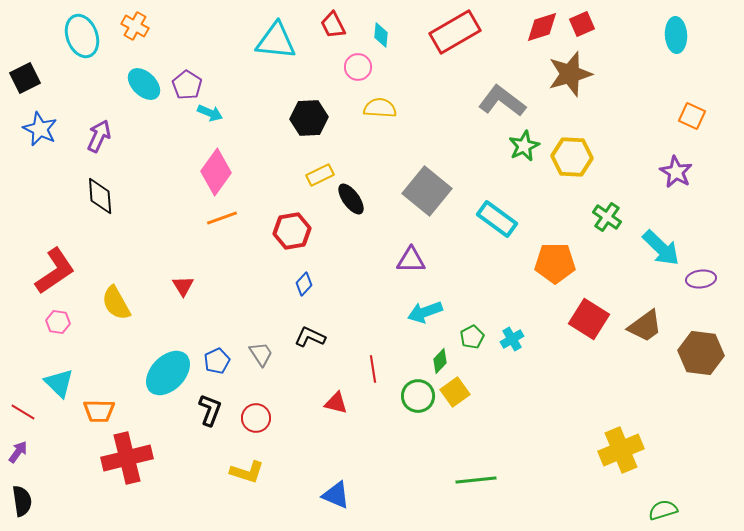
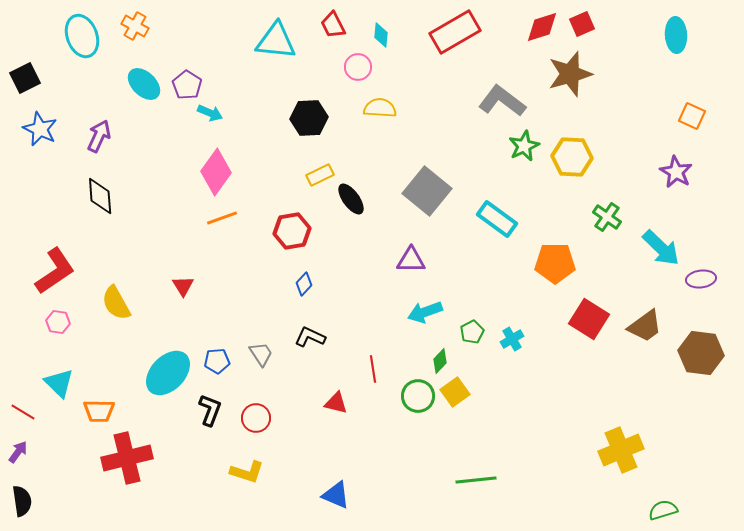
green pentagon at (472, 337): moved 5 px up
blue pentagon at (217, 361): rotated 20 degrees clockwise
